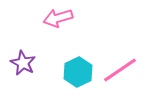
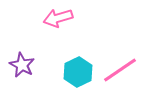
purple star: moved 1 px left, 2 px down
